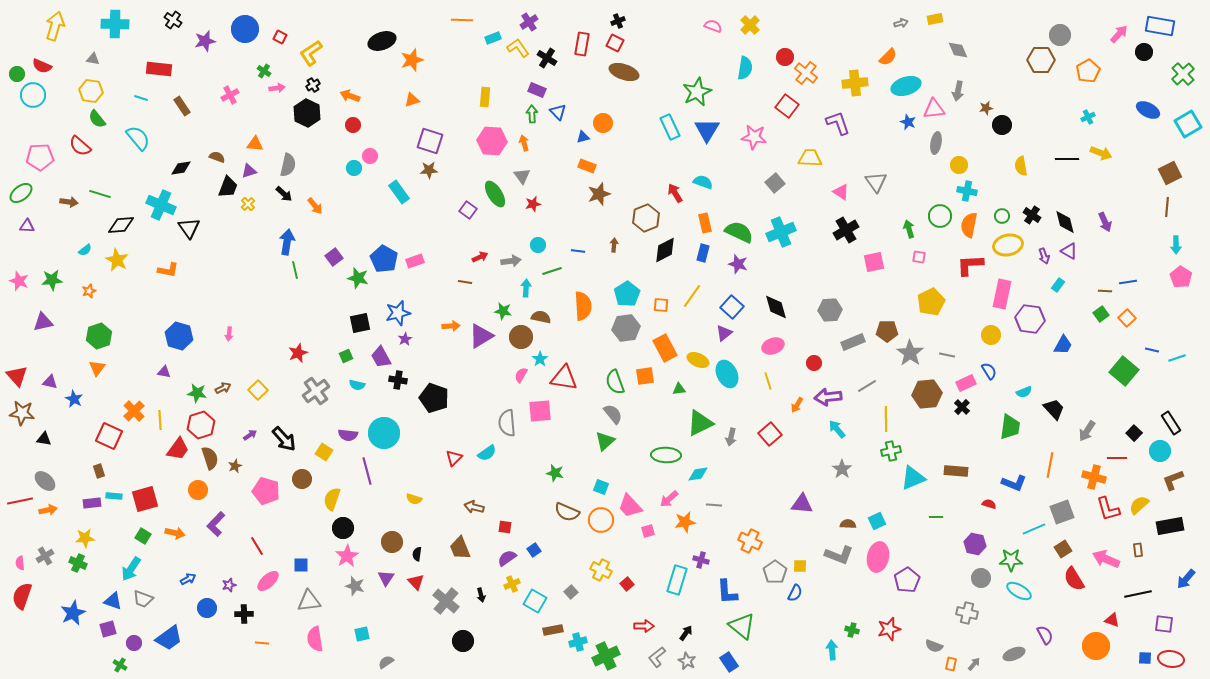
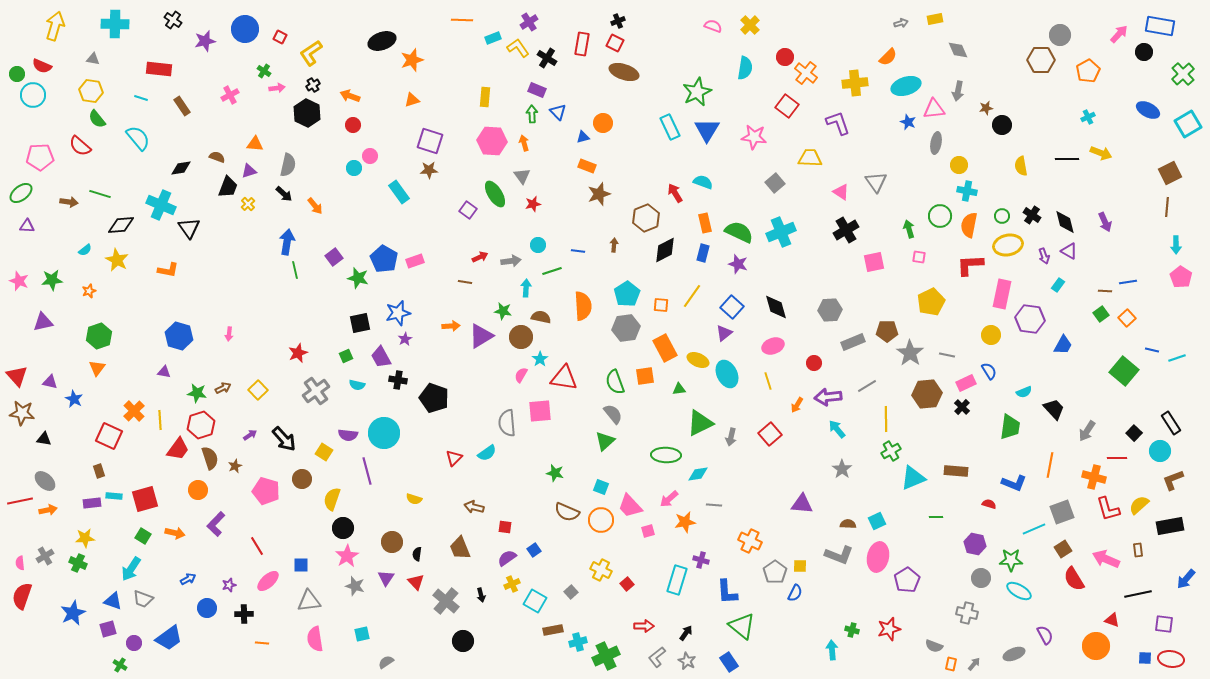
green cross at (891, 451): rotated 18 degrees counterclockwise
